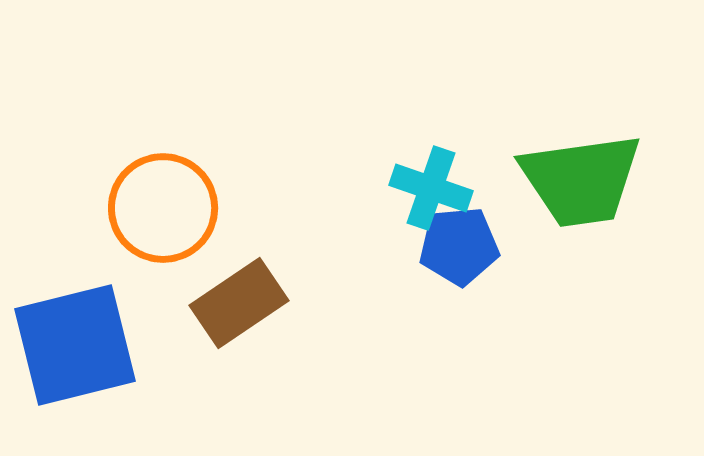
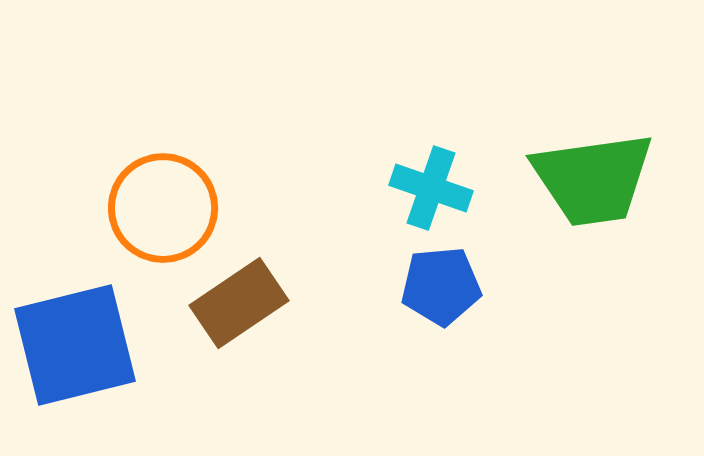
green trapezoid: moved 12 px right, 1 px up
blue pentagon: moved 18 px left, 40 px down
